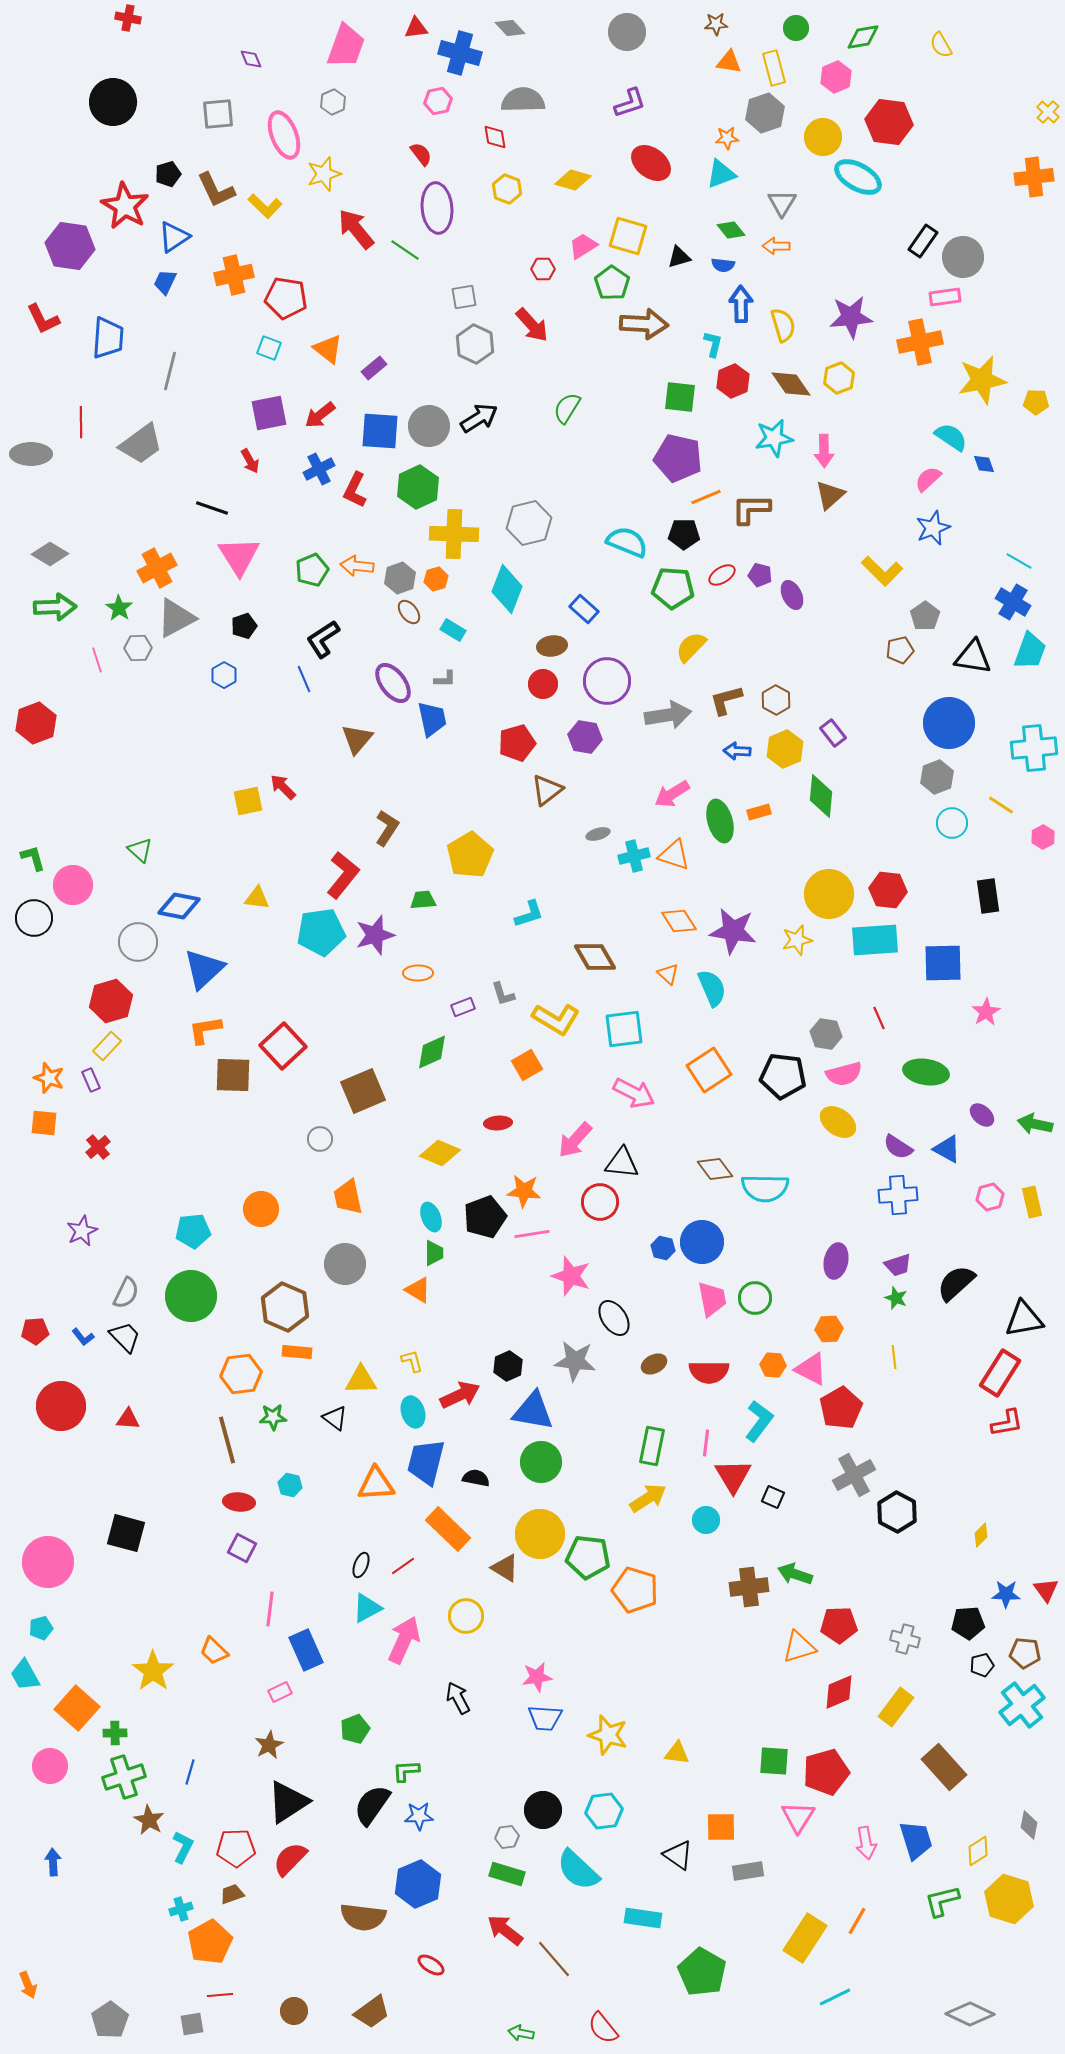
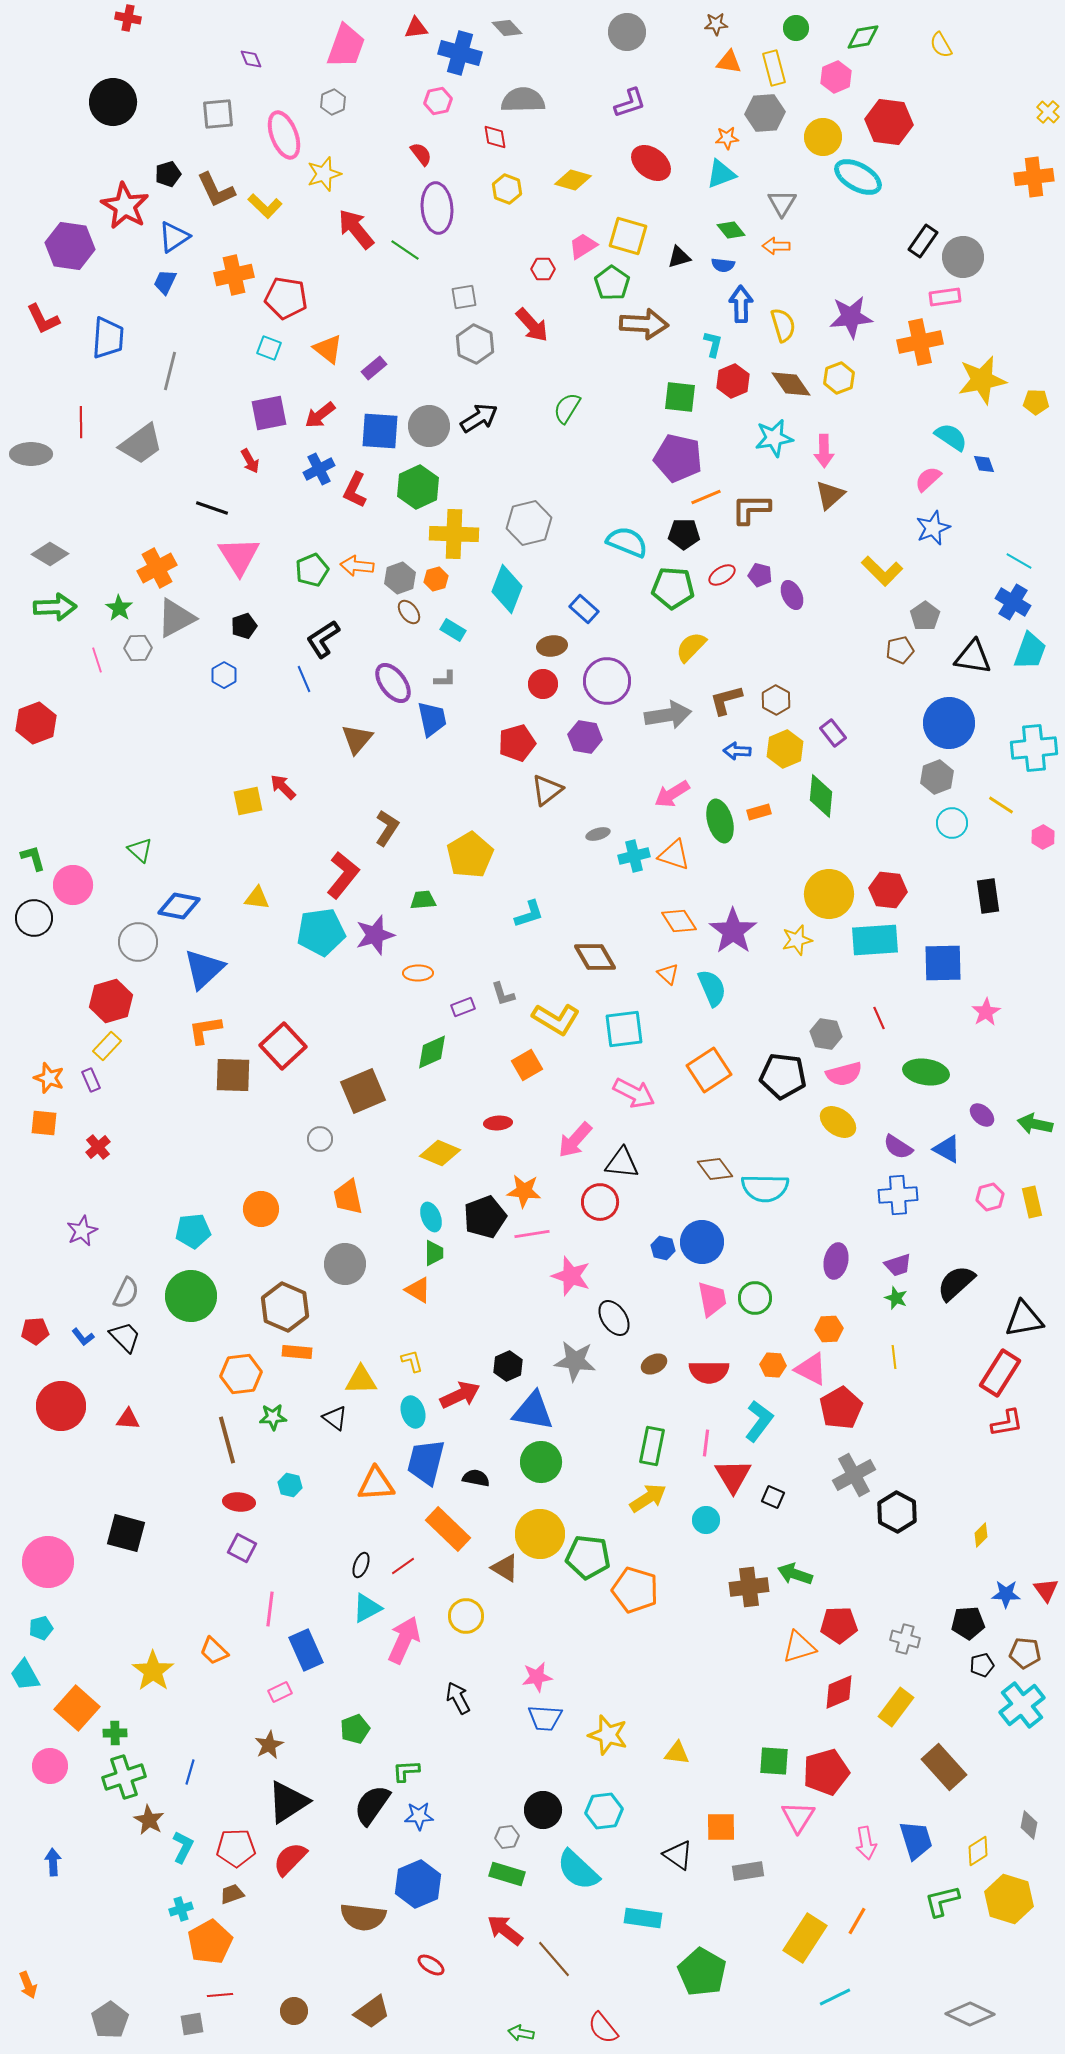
gray diamond at (510, 28): moved 3 px left
gray hexagon at (765, 113): rotated 15 degrees clockwise
purple star at (733, 931): rotated 27 degrees clockwise
